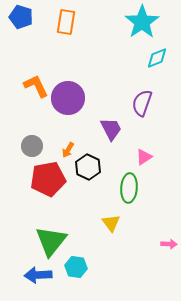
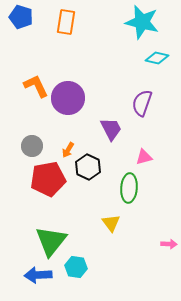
cyan star: rotated 24 degrees counterclockwise
cyan diamond: rotated 35 degrees clockwise
pink triangle: rotated 18 degrees clockwise
